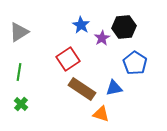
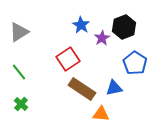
black hexagon: rotated 15 degrees counterclockwise
green line: rotated 48 degrees counterclockwise
orange triangle: rotated 12 degrees counterclockwise
